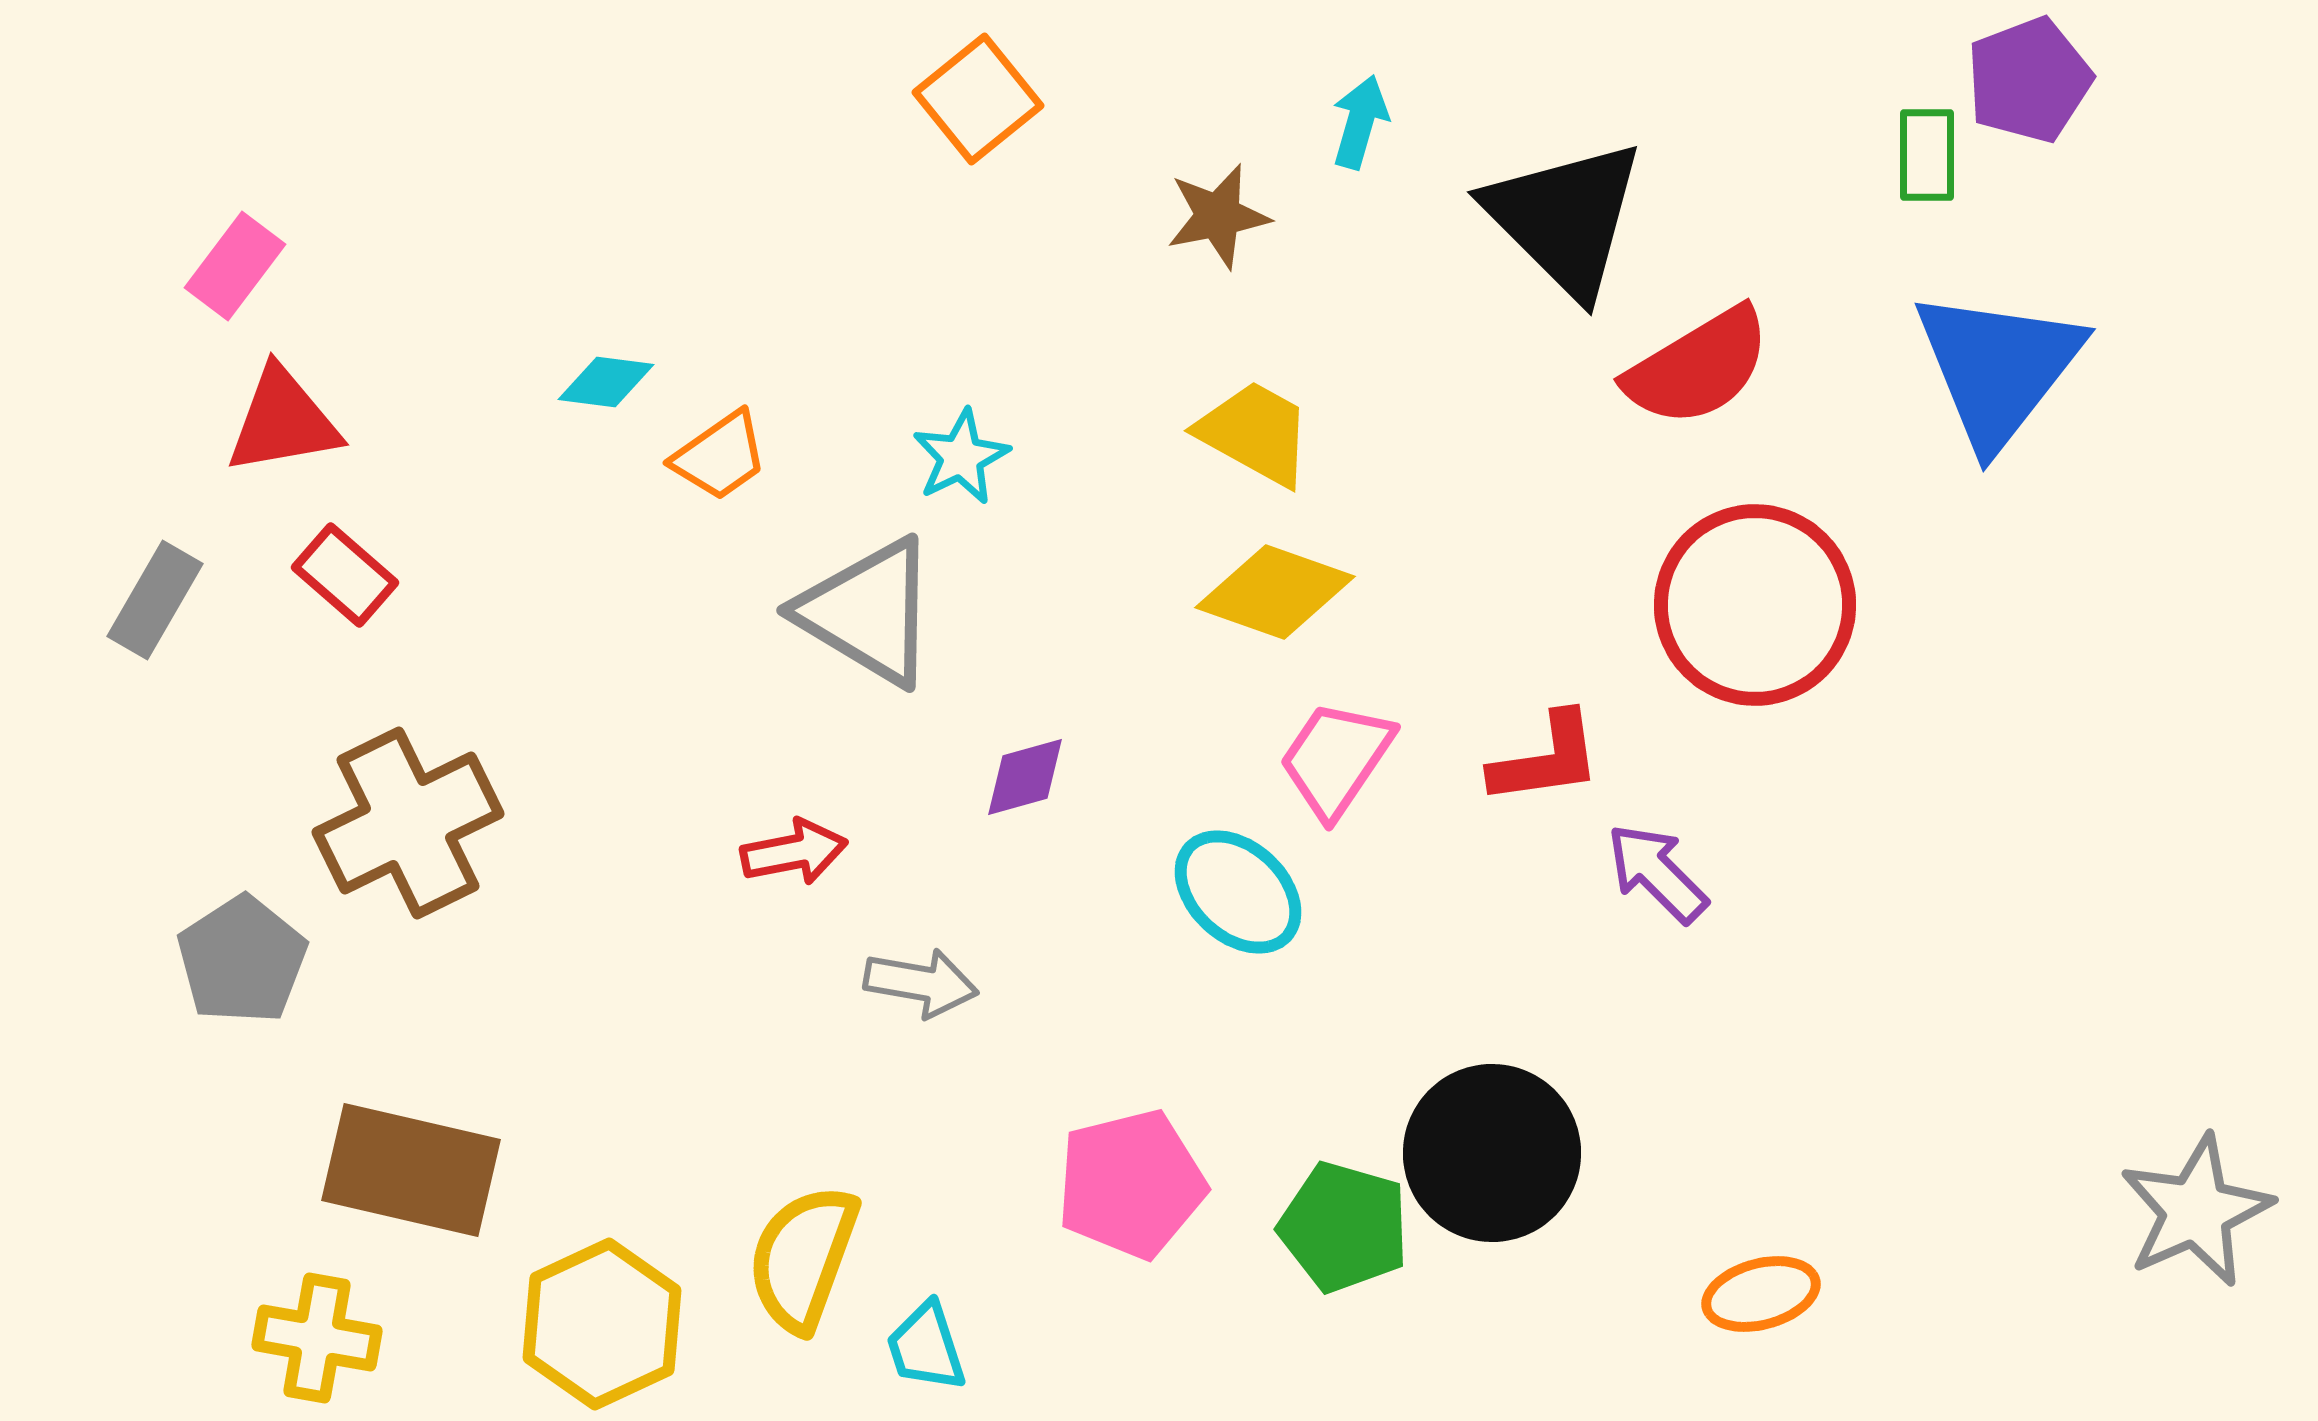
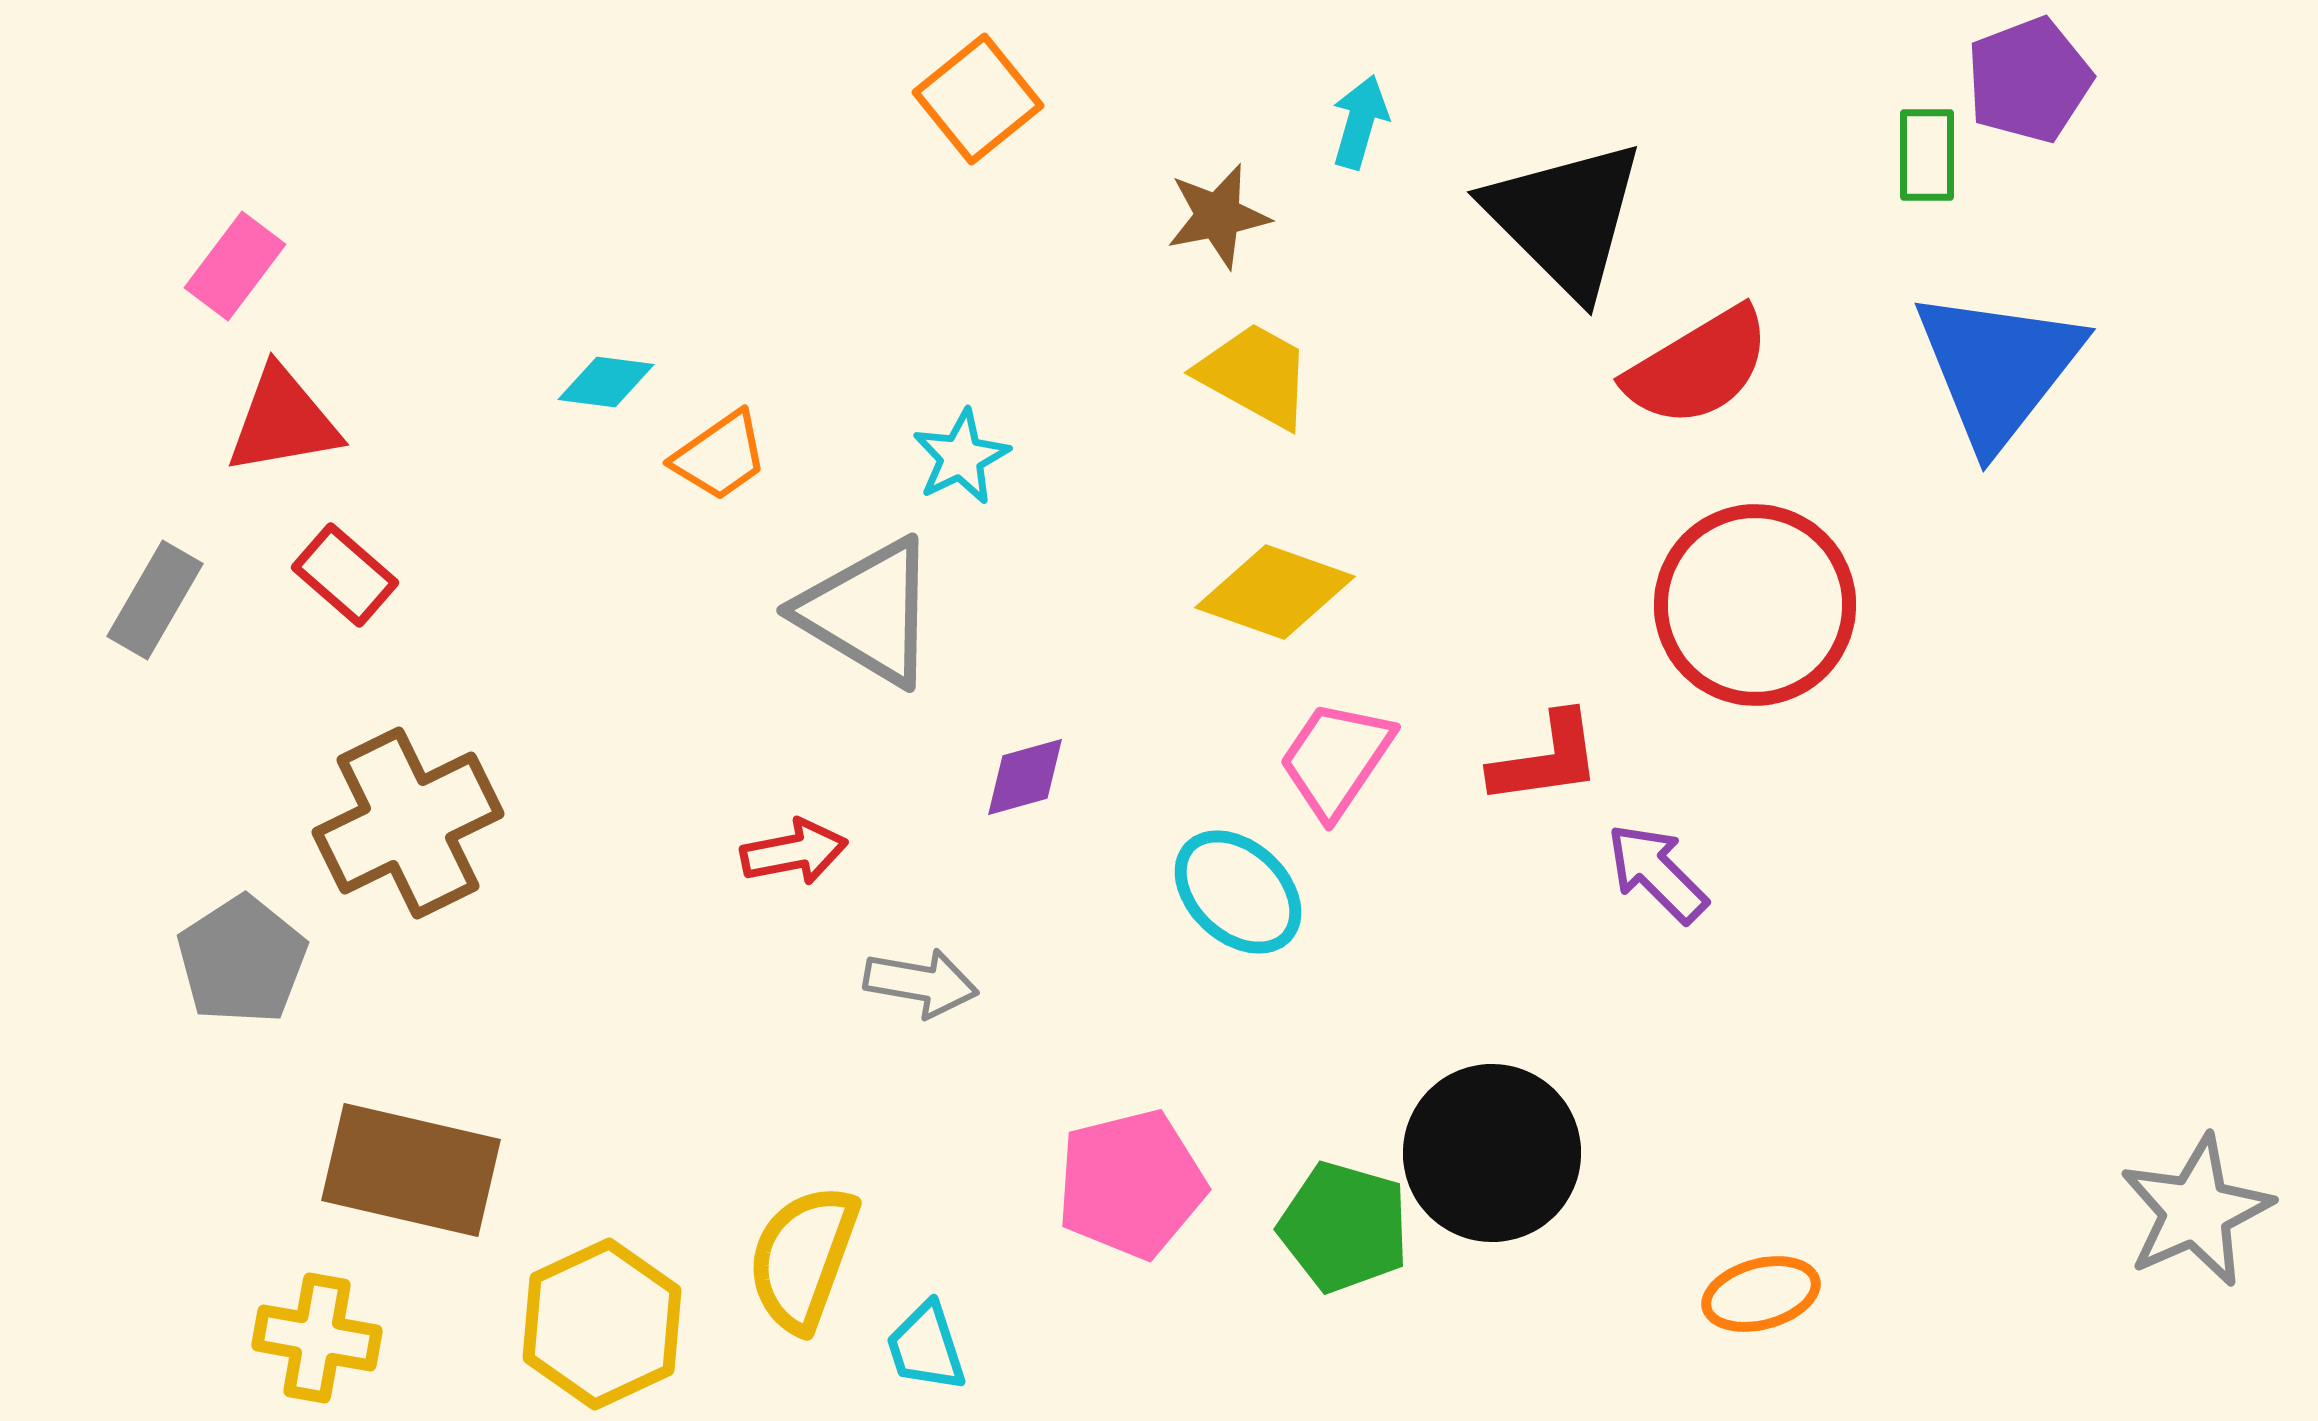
yellow trapezoid: moved 58 px up
